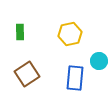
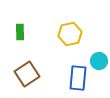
blue rectangle: moved 3 px right
